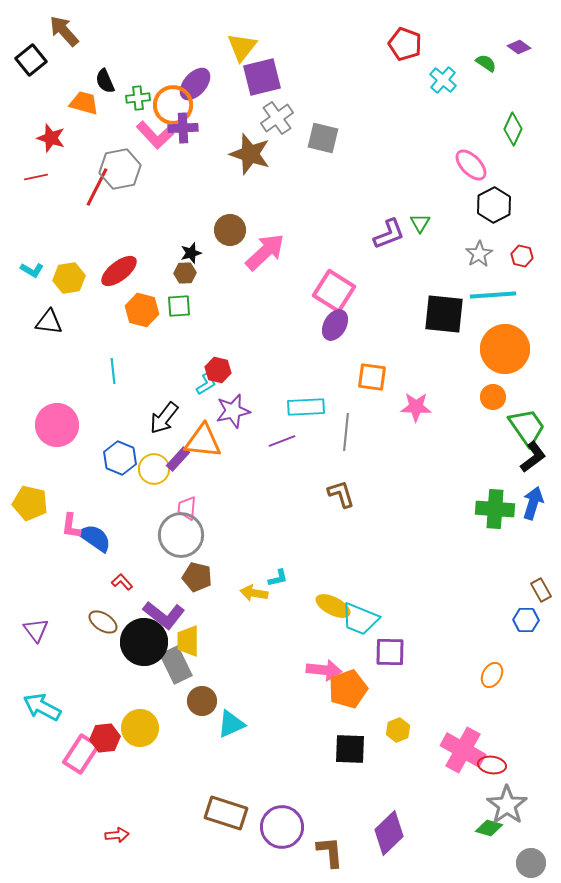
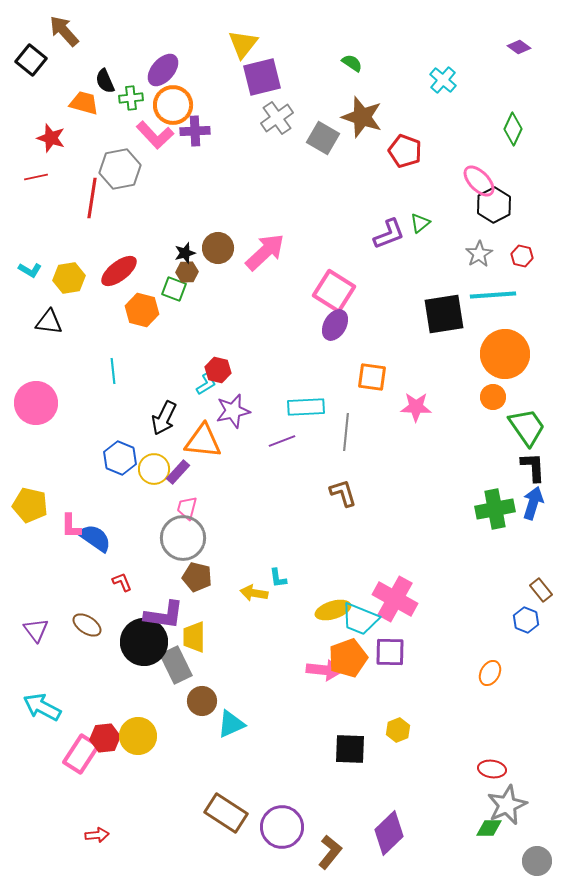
red pentagon at (405, 44): moved 107 px down
yellow triangle at (242, 47): moved 1 px right, 3 px up
black square at (31, 60): rotated 12 degrees counterclockwise
green semicircle at (486, 63): moved 134 px left
purple ellipse at (195, 84): moved 32 px left, 14 px up
green cross at (138, 98): moved 7 px left
purple cross at (183, 128): moved 12 px right, 3 px down
gray square at (323, 138): rotated 16 degrees clockwise
brown star at (250, 154): moved 112 px right, 37 px up
pink ellipse at (471, 165): moved 8 px right, 16 px down
red line at (97, 187): moved 5 px left, 11 px down; rotated 18 degrees counterclockwise
green triangle at (420, 223): rotated 20 degrees clockwise
brown circle at (230, 230): moved 12 px left, 18 px down
black star at (191, 253): moved 6 px left
cyan L-shape at (32, 270): moved 2 px left
brown hexagon at (185, 273): moved 2 px right, 1 px up
green square at (179, 306): moved 5 px left, 17 px up; rotated 25 degrees clockwise
black square at (444, 314): rotated 15 degrees counterclockwise
orange circle at (505, 349): moved 5 px down
black arrow at (164, 418): rotated 12 degrees counterclockwise
pink circle at (57, 425): moved 21 px left, 22 px up
black L-shape at (533, 457): moved 10 px down; rotated 56 degrees counterclockwise
purple rectangle at (178, 459): moved 13 px down
brown L-shape at (341, 494): moved 2 px right, 1 px up
yellow pentagon at (30, 503): moved 2 px down
pink trapezoid at (187, 508): rotated 10 degrees clockwise
green cross at (495, 509): rotated 15 degrees counterclockwise
pink L-shape at (71, 526): rotated 8 degrees counterclockwise
gray circle at (181, 535): moved 2 px right, 3 px down
cyan L-shape at (278, 578): rotated 95 degrees clockwise
red L-shape at (122, 582): rotated 20 degrees clockwise
brown rectangle at (541, 590): rotated 10 degrees counterclockwise
yellow ellipse at (333, 606): moved 4 px down; rotated 44 degrees counterclockwise
purple L-shape at (164, 615): rotated 30 degrees counterclockwise
blue hexagon at (526, 620): rotated 20 degrees clockwise
brown ellipse at (103, 622): moved 16 px left, 3 px down
yellow trapezoid at (188, 641): moved 6 px right, 4 px up
orange ellipse at (492, 675): moved 2 px left, 2 px up
orange pentagon at (348, 689): moved 31 px up
yellow circle at (140, 728): moved 2 px left, 8 px down
pink cross at (463, 750): moved 68 px left, 151 px up
red ellipse at (492, 765): moved 4 px down
gray star at (507, 805): rotated 12 degrees clockwise
brown rectangle at (226, 813): rotated 15 degrees clockwise
green diamond at (489, 828): rotated 16 degrees counterclockwise
red arrow at (117, 835): moved 20 px left
brown L-shape at (330, 852): rotated 44 degrees clockwise
gray circle at (531, 863): moved 6 px right, 2 px up
